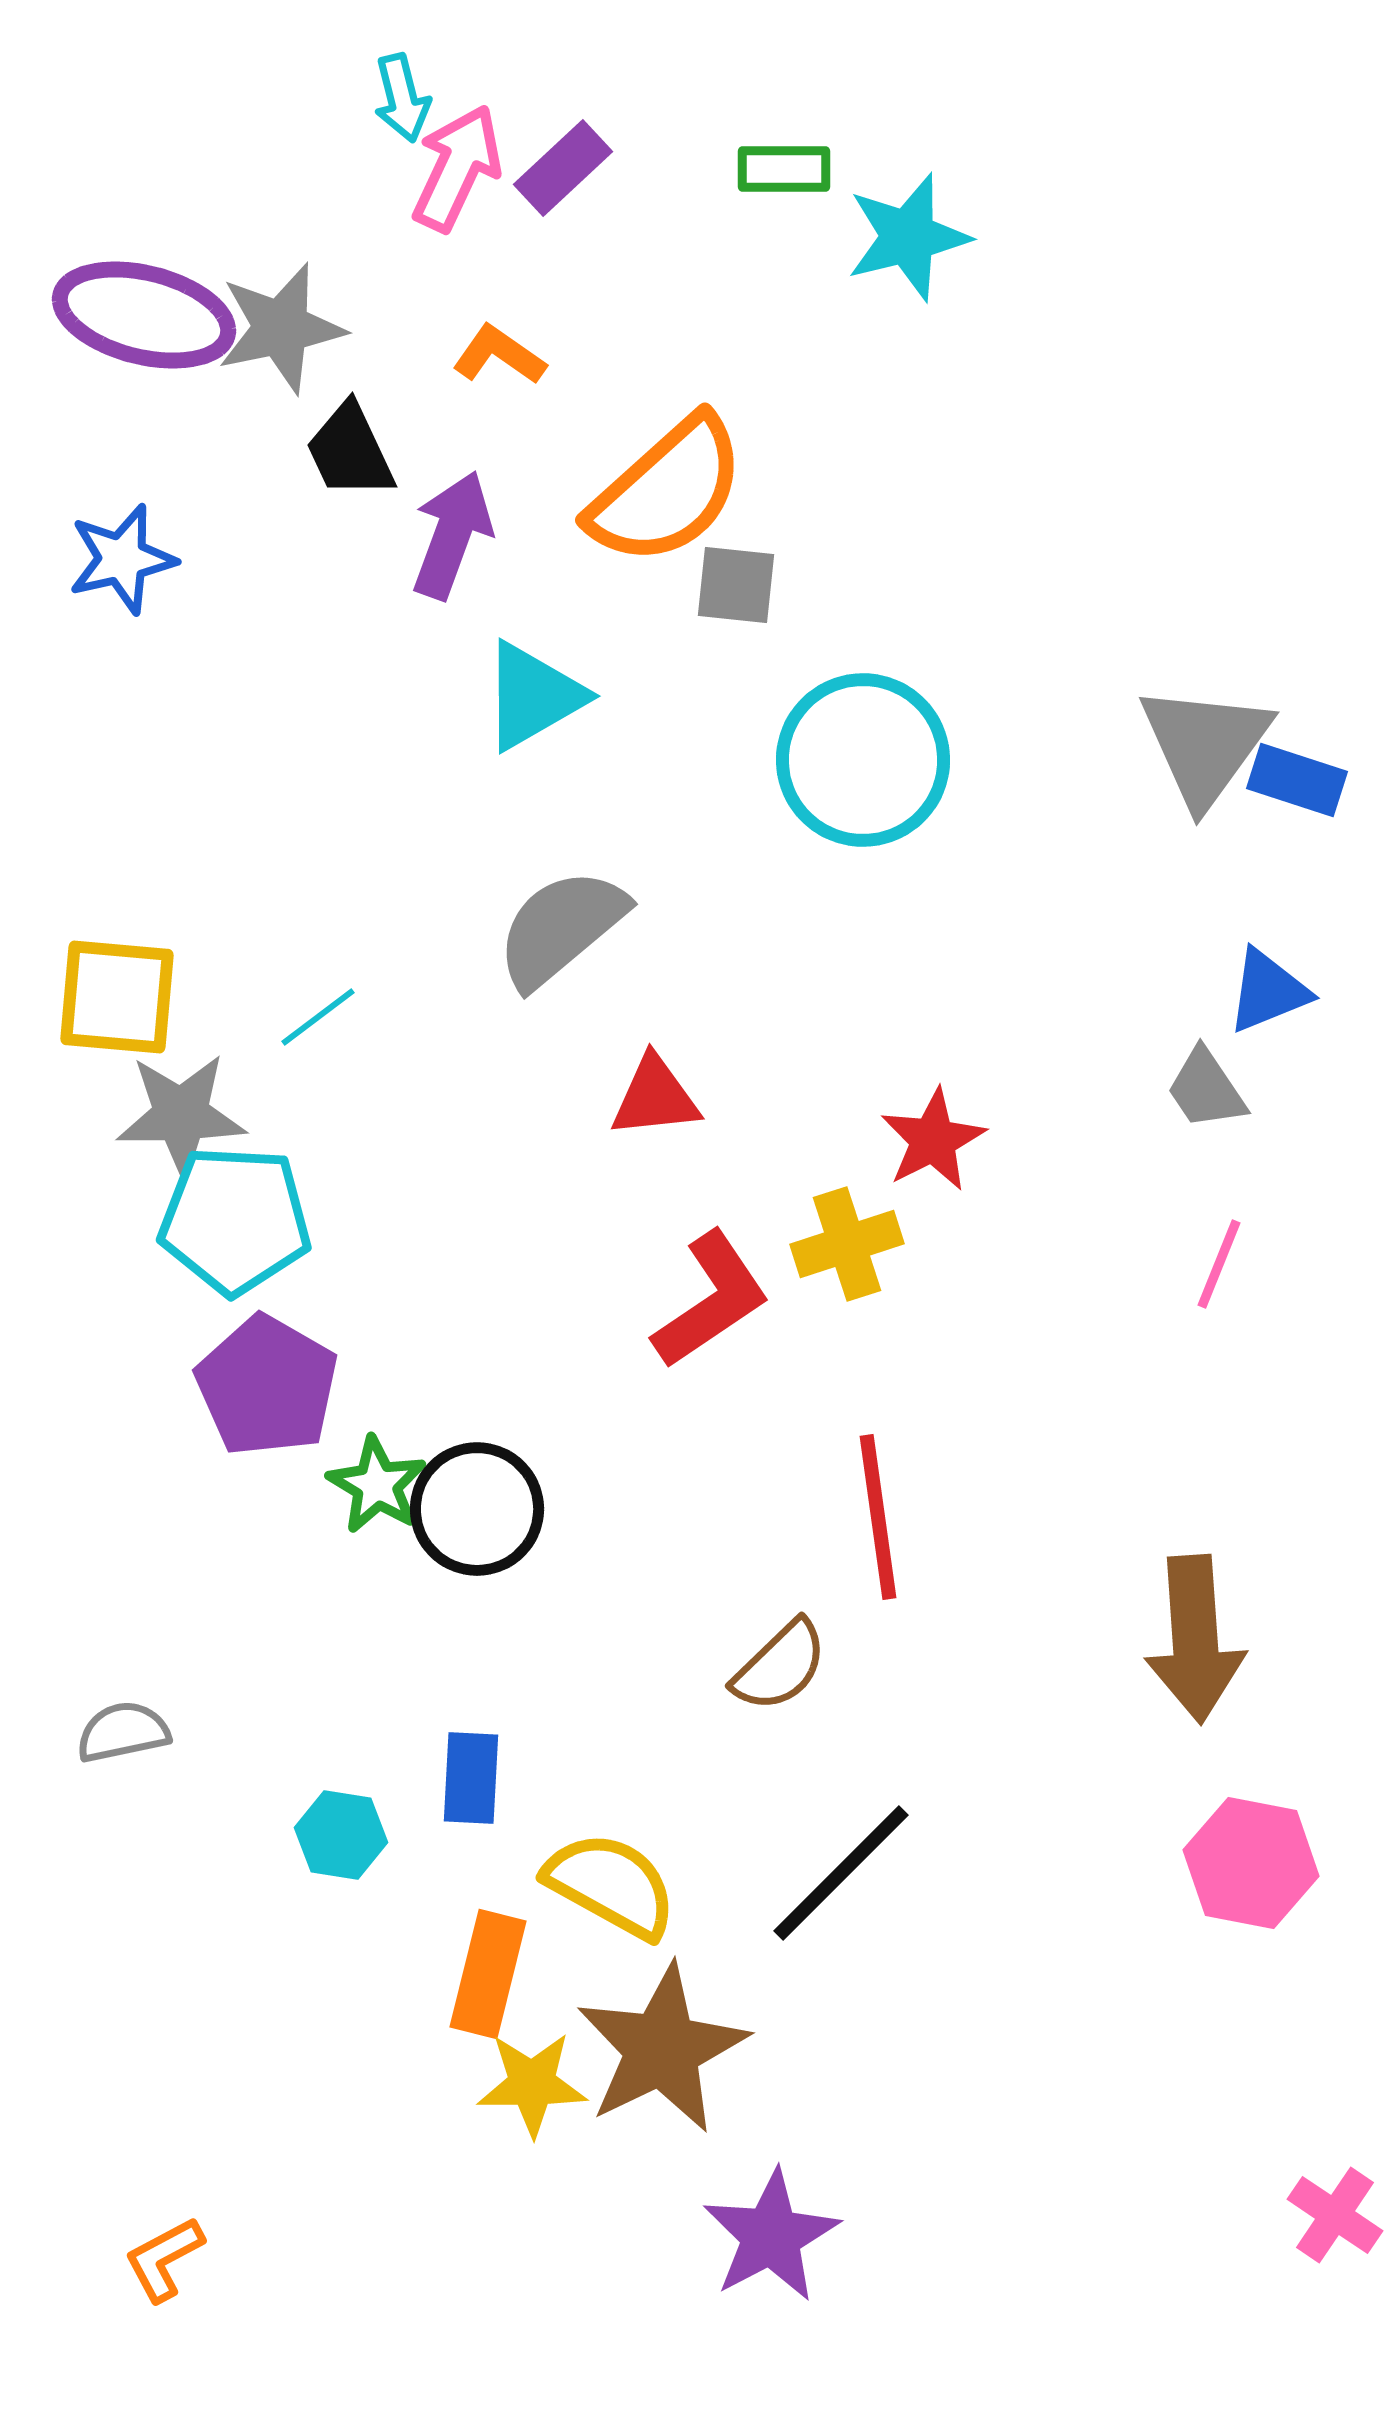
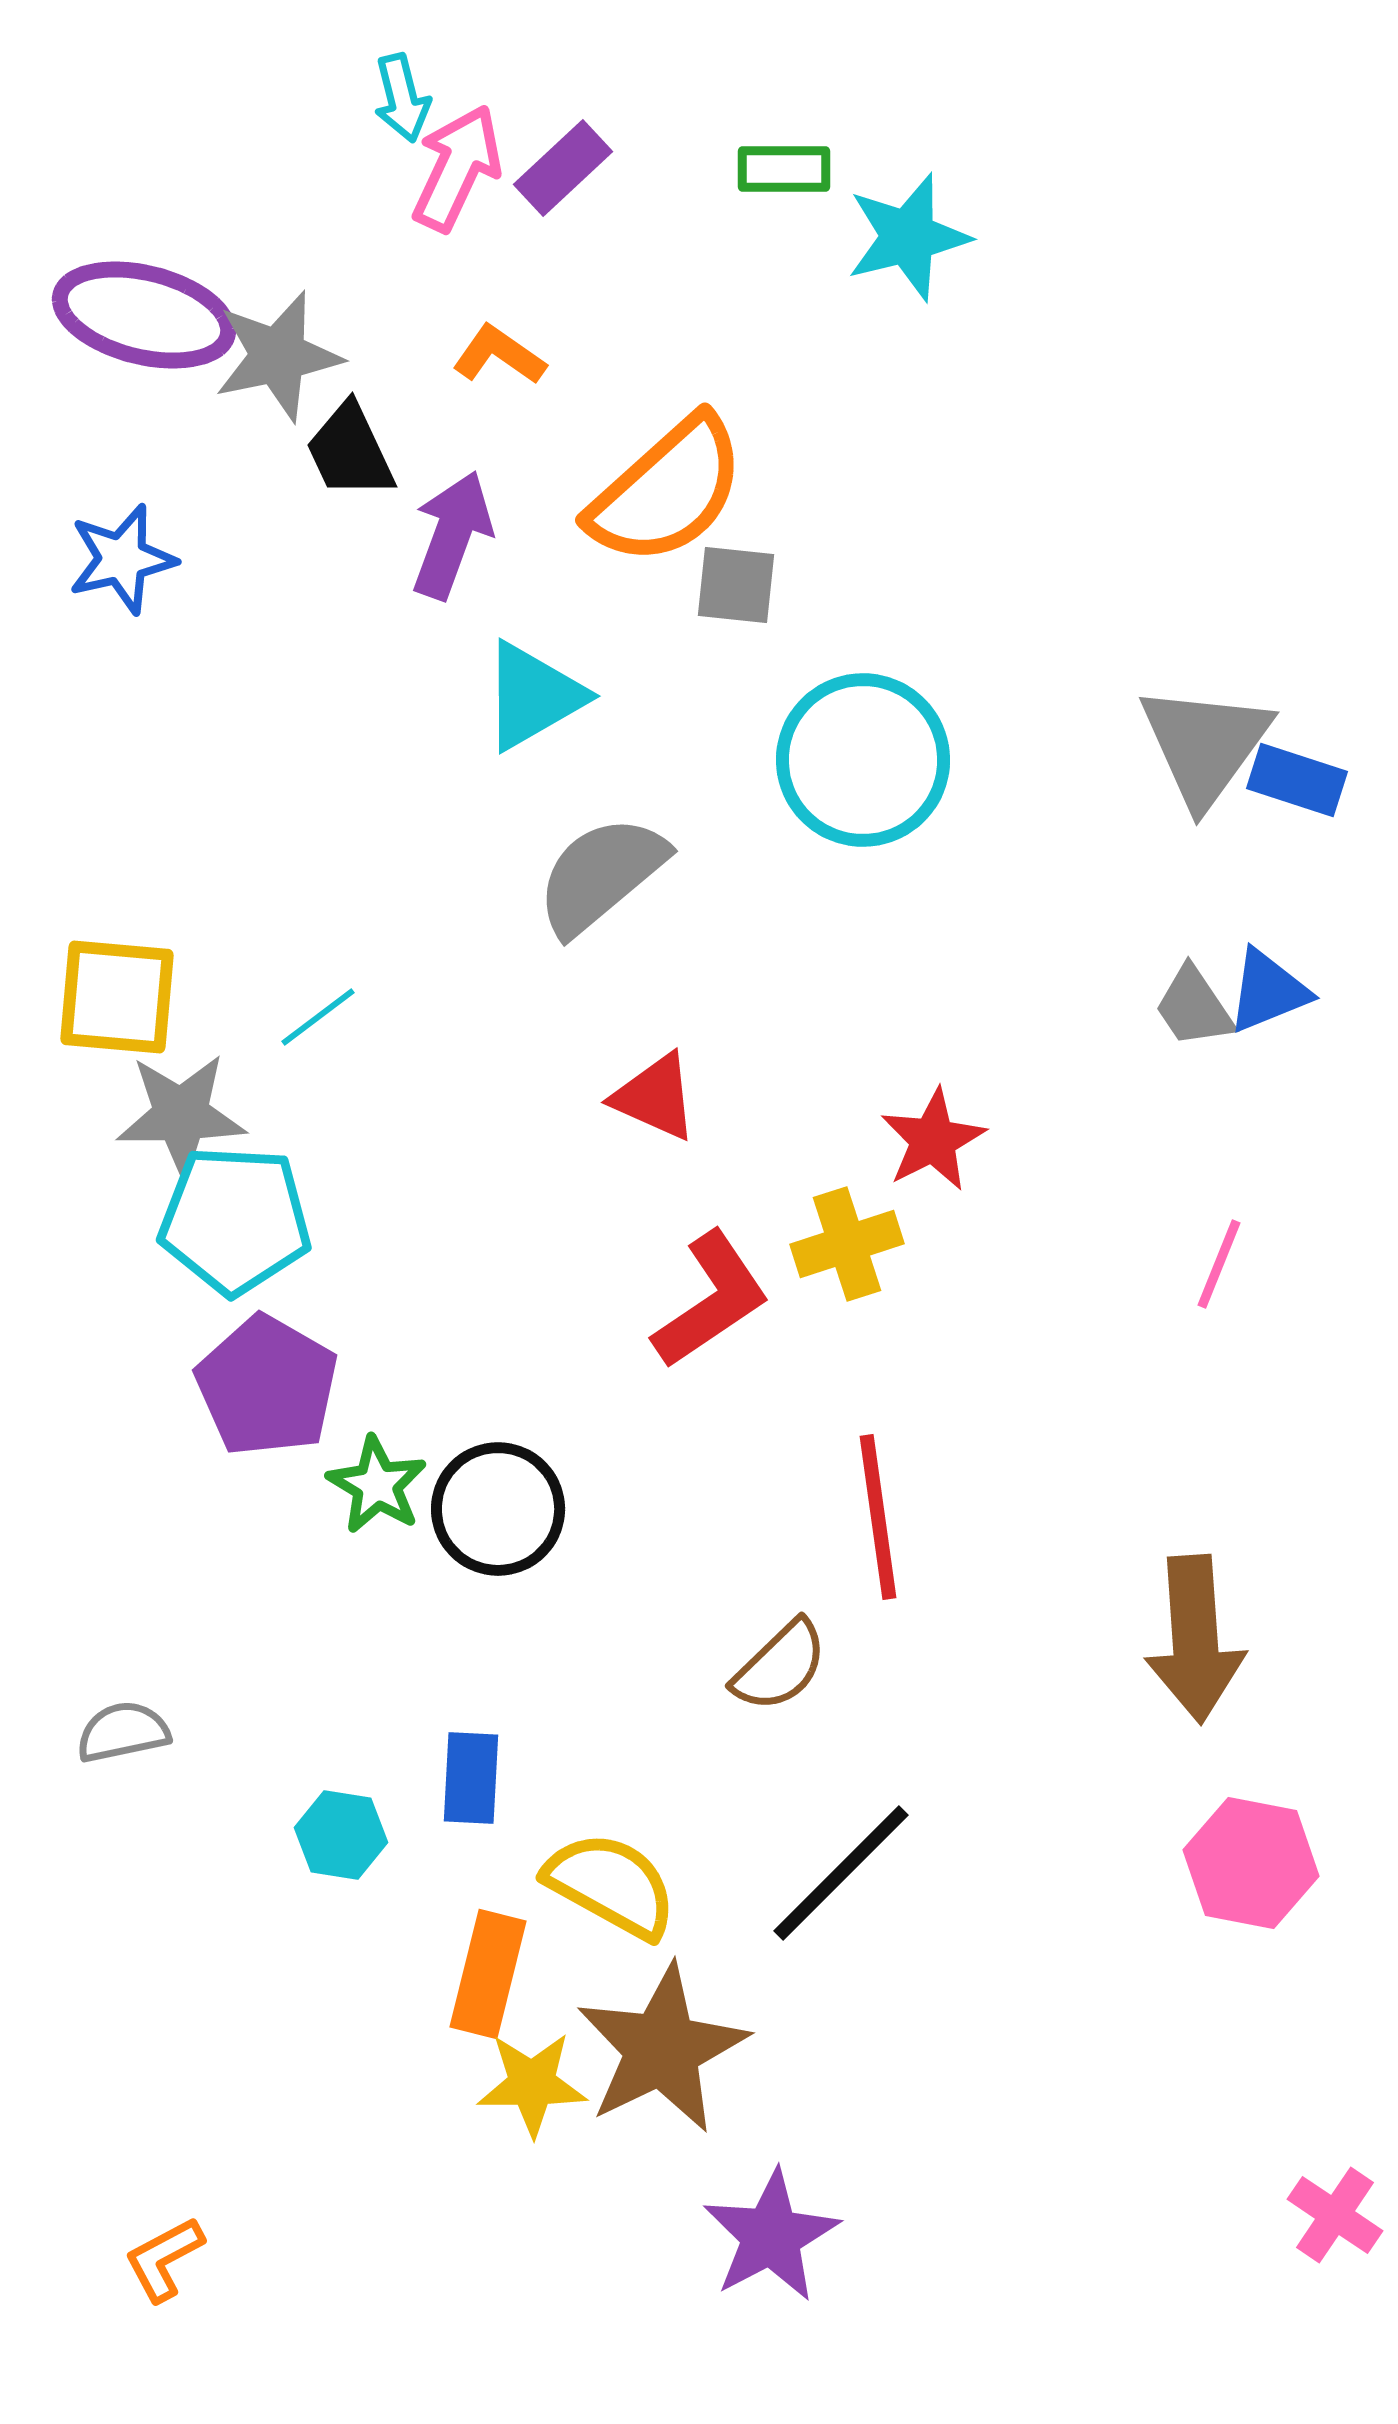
gray star at (281, 328): moved 3 px left, 28 px down
gray semicircle at (561, 928): moved 40 px right, 53 px up
gray trapezoid at (1206, 1089): moved 12 px left, 82 px up
red triangle at (655, 1097): rotated 30 degrees clockwise
black circle at (477, 1509): moved 21 px right
